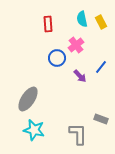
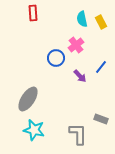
red rectangle: moved 15 px left, 11 px up
blue circle: moved 1 px left
